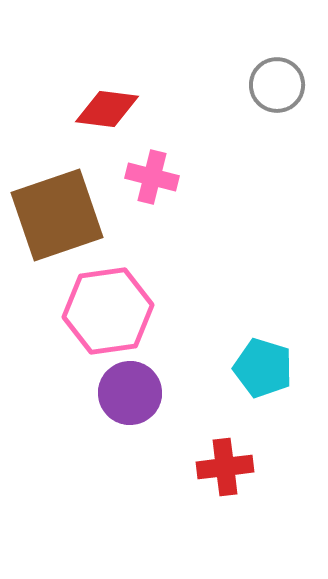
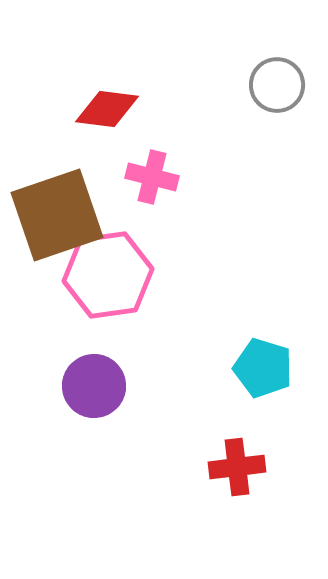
pink hexagon: moved 36 px up
purple circle: moved 36 px left, 7 px up
red cross: moved 12 px right
